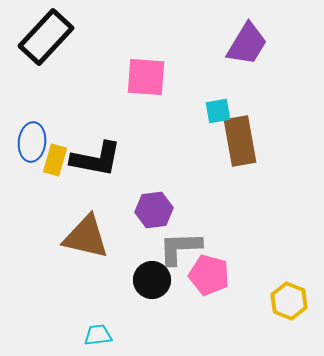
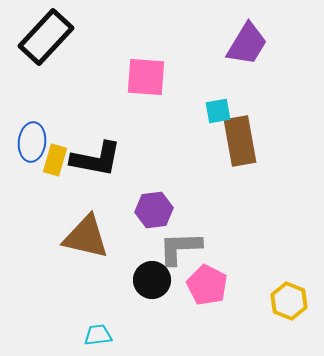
pink pentagon: moved 2 px left, 10 px down; rotated 12 degrees clockwise
